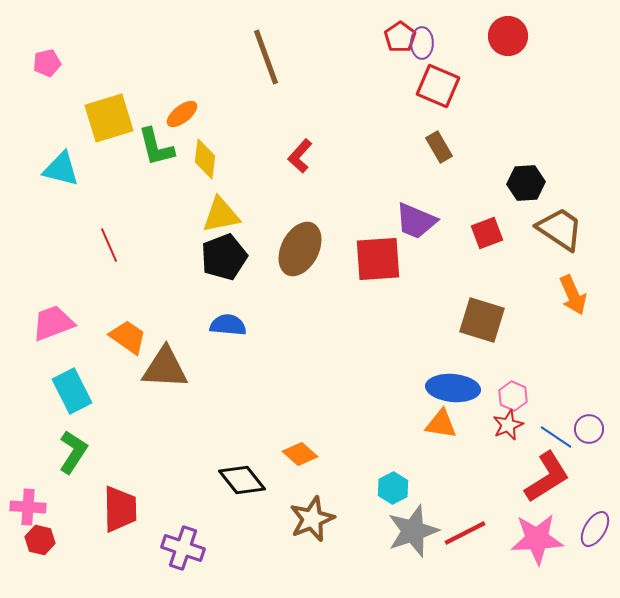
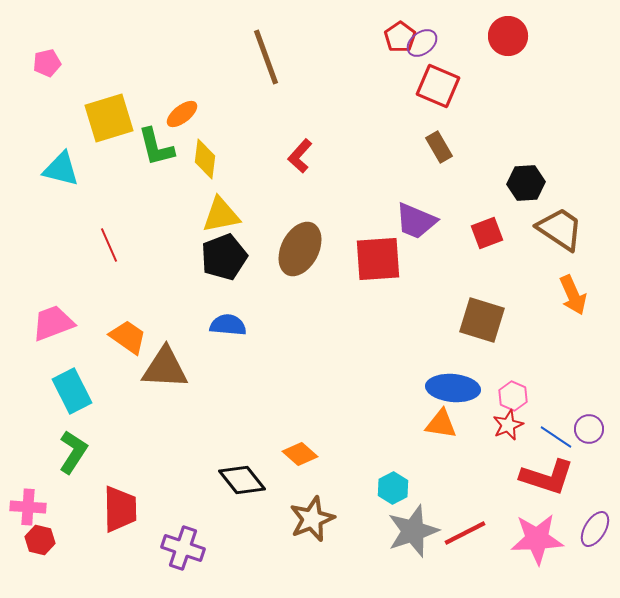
purple ellipse at (422, 43): rotated 52 degrees clockwise
red L-shape at (547, 477): rotated 50 degrees clockwise
